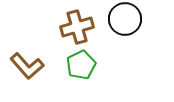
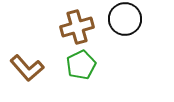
brown L-shape: moved 2 px down
